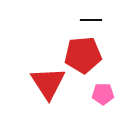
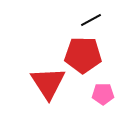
black line: rotated 30 degrees counterclockwise
red pentagon: rotated 6 degrees clockwise
